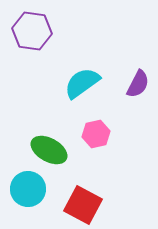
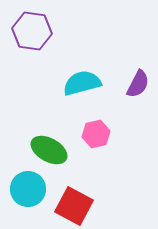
cyan semicircle: rotated 21 degrees clockwise
red square: moved 9 px left, 1 px down
